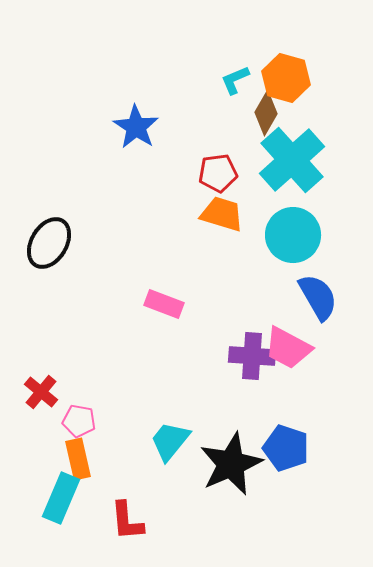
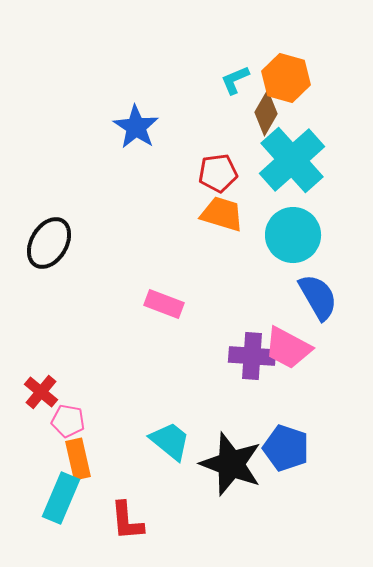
pink pentagon: moved 11 px left
cyan trapezoid: rotated 90 degrees clockwise
black star: rotated 28 degrees counterclockwise
